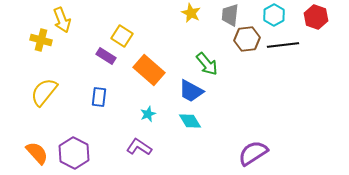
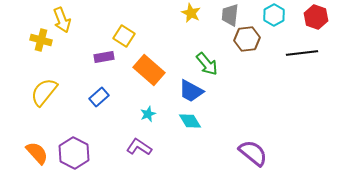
yellow square: moved 2 px right
black line: moved 19 px right, 8 px down
purple rectangle: moved 2 px left, 1 px down; rotated 42 degrees counterclockwise
blue rectangle: rotated 42 degrees clockwise
purple semicircle: rotated 72 degrees clockwise
